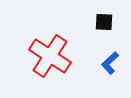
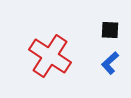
black square: moved 6 px right, 8 px down
